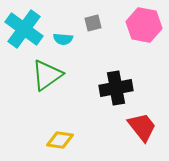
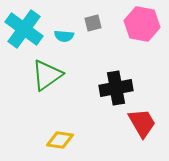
pink hexagon: moved 2 px left, 1 px up
cyan semicircle: moved 1 px right, 3 px up
red trapezoid: moved 4 px up; rotated 8 degrees clockwise
